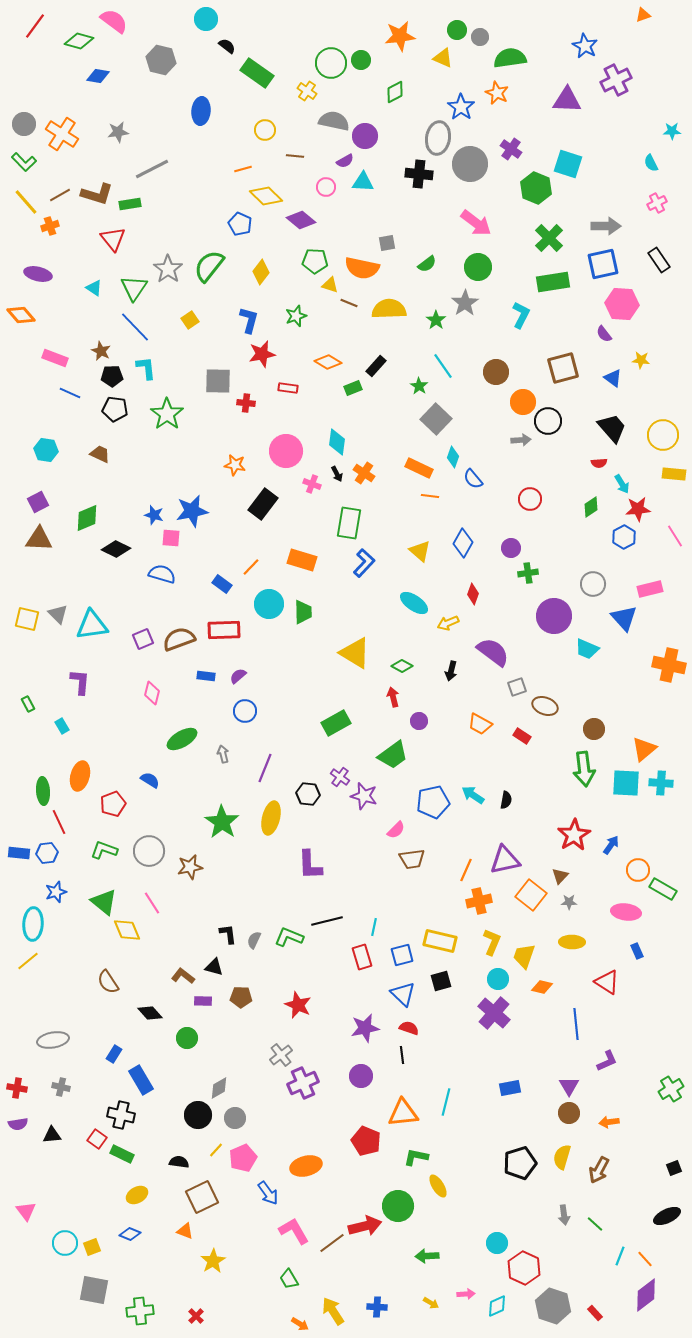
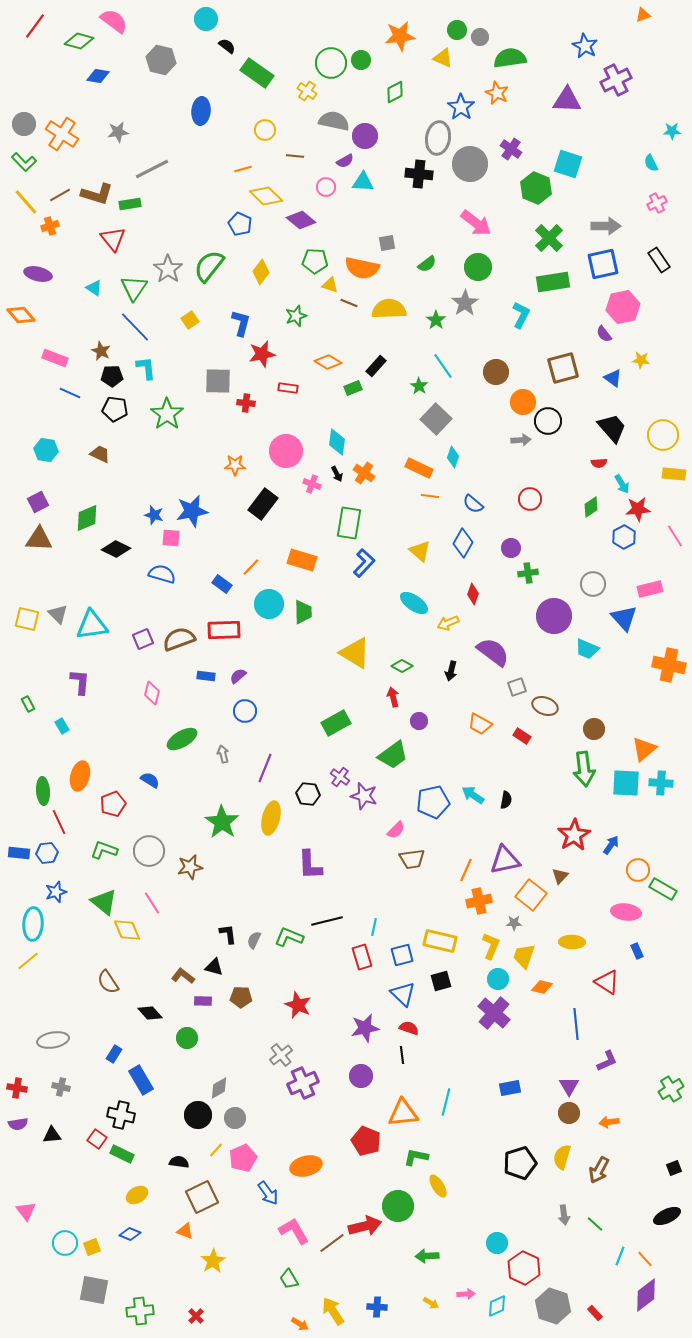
pink hexagon at (622, 304): moved 1 px right, 3 px down; rotated 16 degrees counterclockwise
blue L-shape at (249, 320): moved 8 px left, 3 px down
orange star at (235, 465): rotated 10 degrees counterclockwise
blue semicircle at (473, 479): moved 25 px down; rotated 10 degrees counterclockwise
gray star at (569, 902): moved 55 px left, 21 px down
yellow L-shape at (492, 942): moved 1 px left, 4 px down
